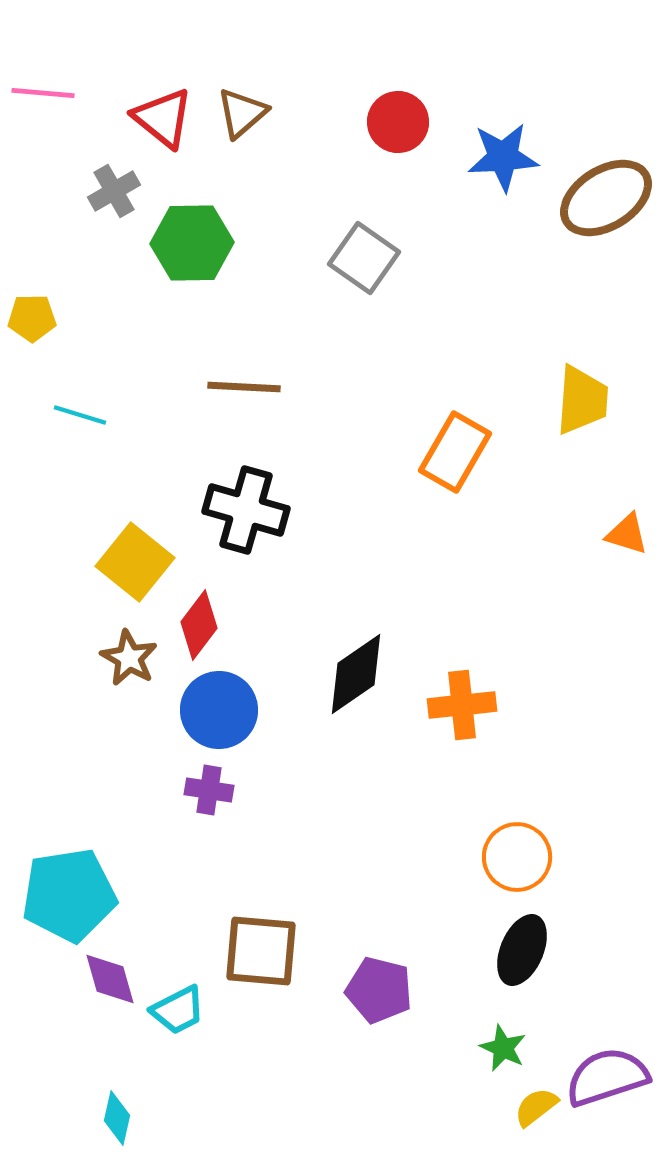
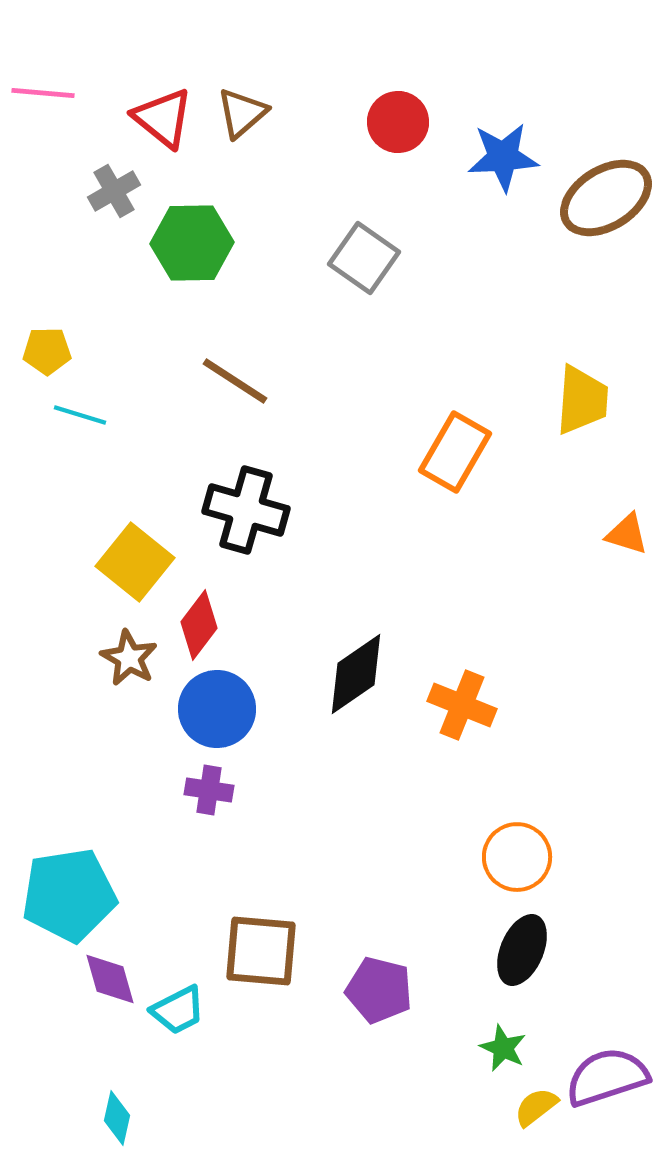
yellow pentagon: moved 15 px right, 33 px down
brown line: moved 9 px left, 6 px up; rotated 30 degrees clockwise
orange cross: rotated 28 degrees clockwise
blue circle: moved 2 px left, 1 px up
